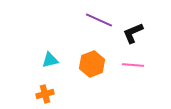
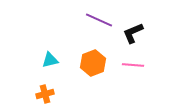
orange hexagon: moved 1 px right, 1 px up
